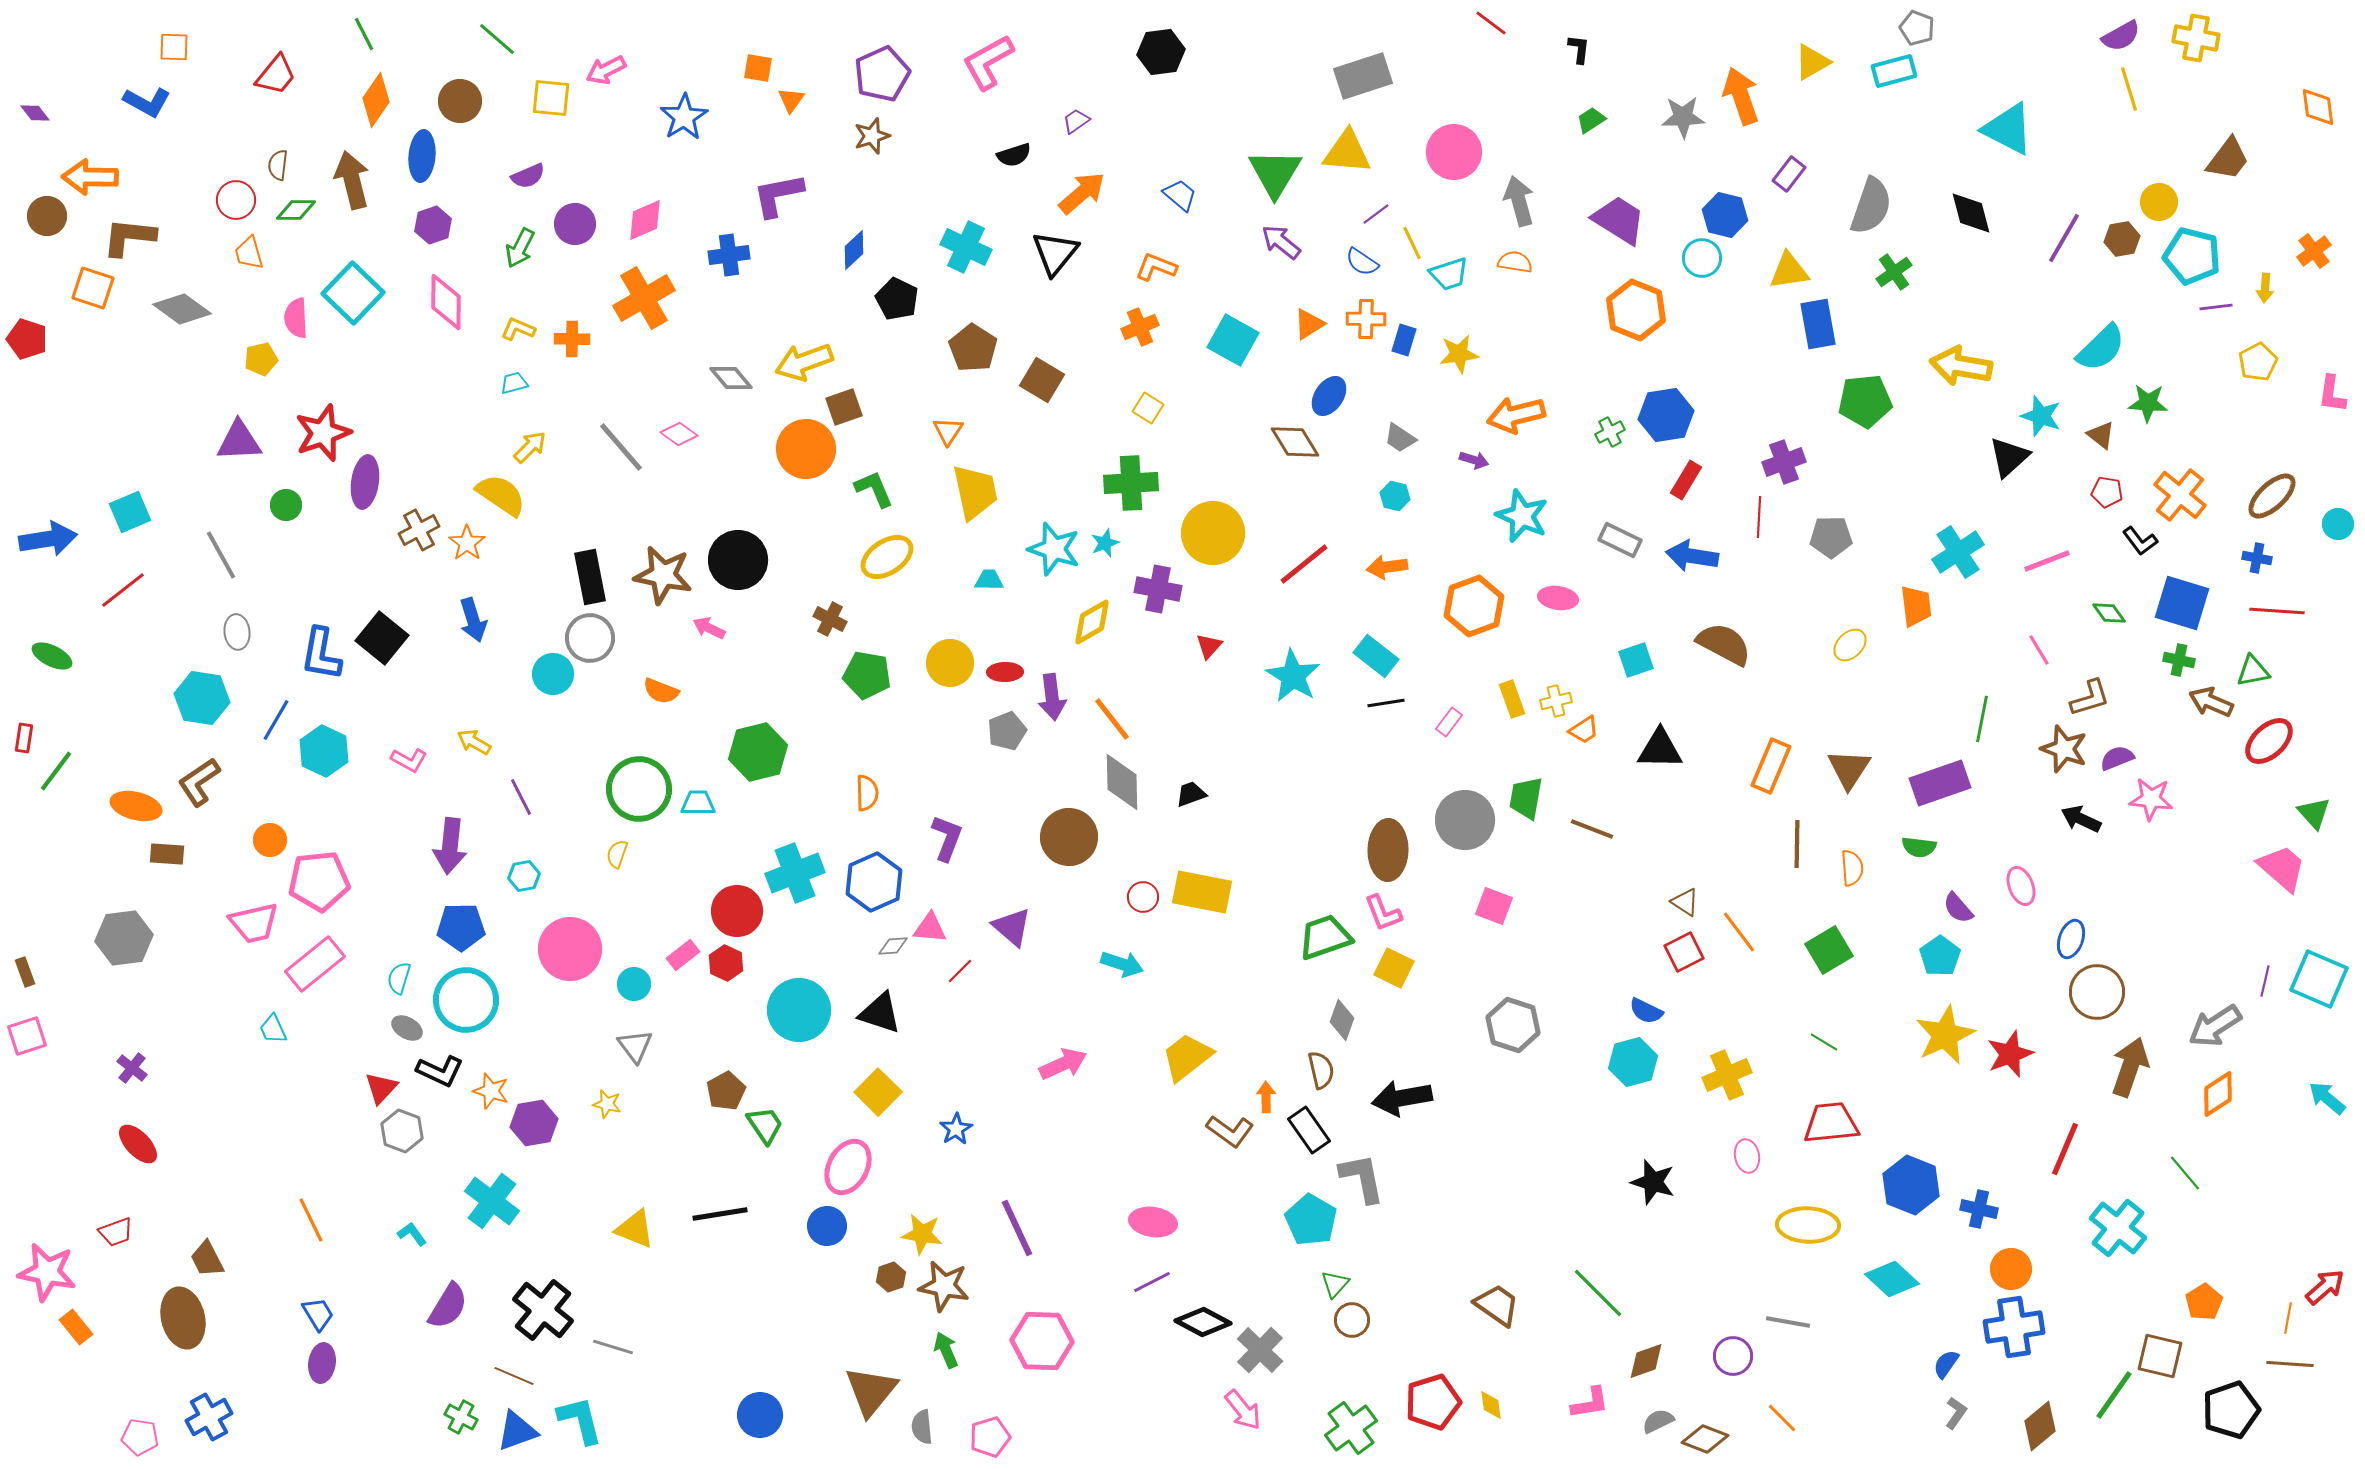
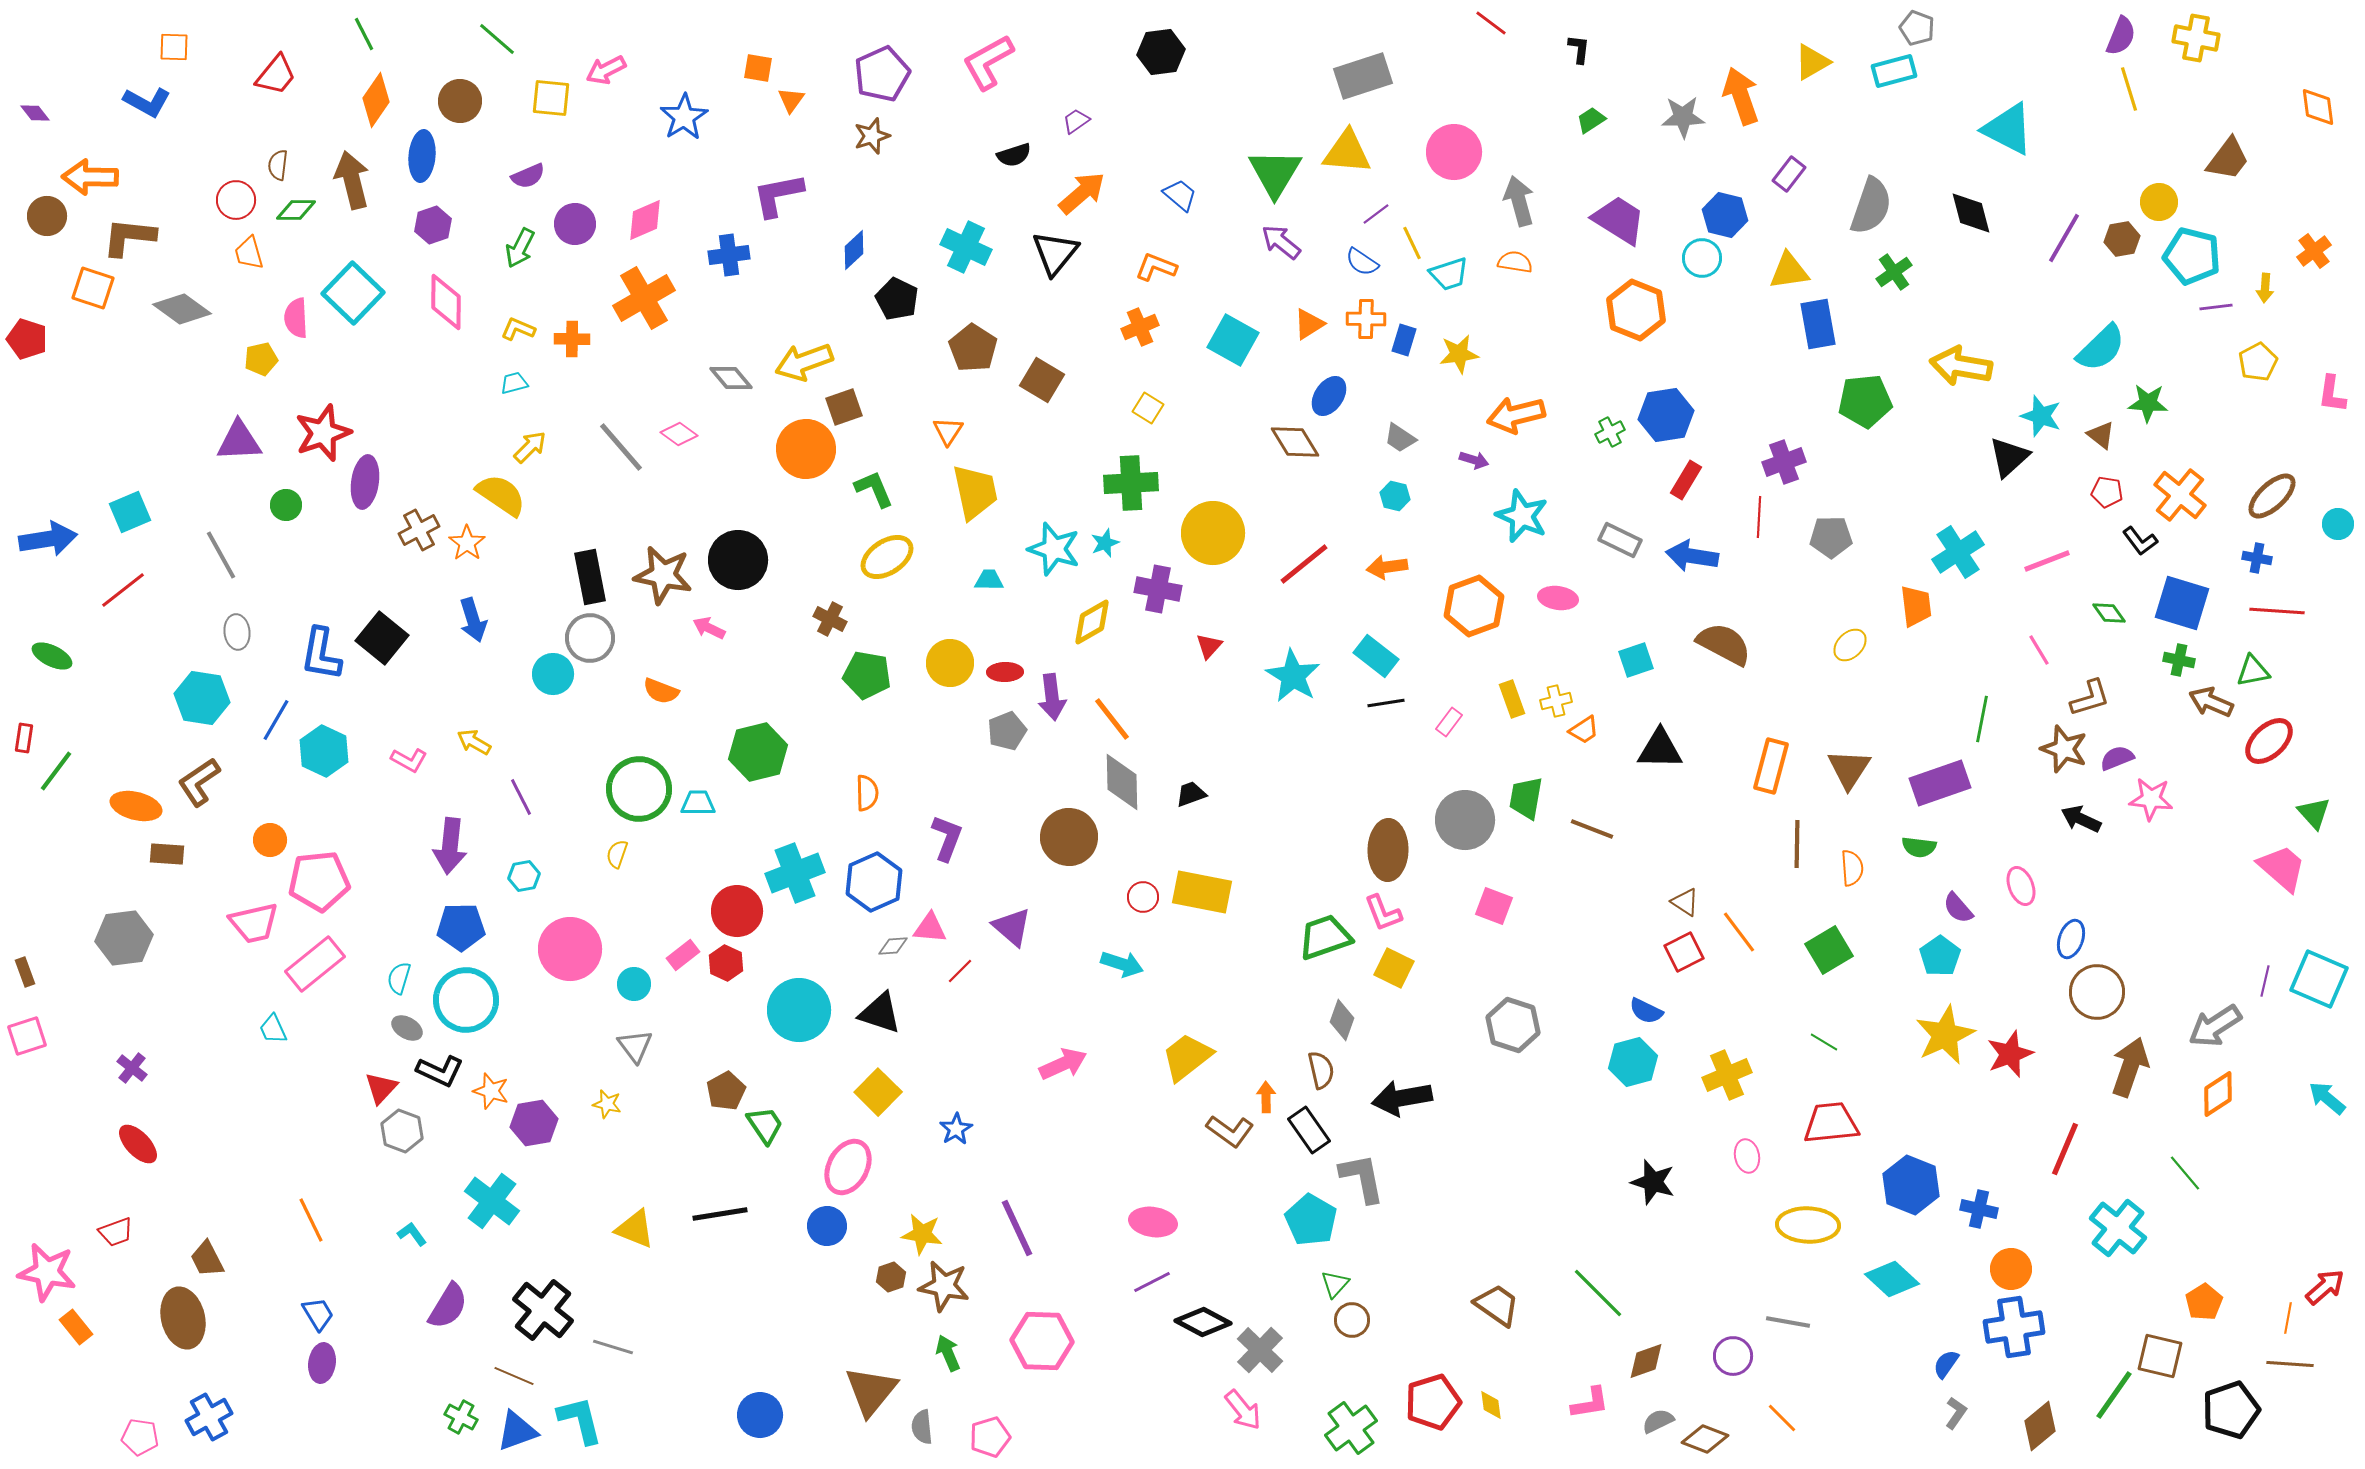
purple semicircle at (2121, 36): rotated 39 degrees counterclockwise
orange rectangle at (1771, 766): rotated 8 degrees counterclockwise
green arrow at (946, 1350): moved 2 px right, 3 px down
